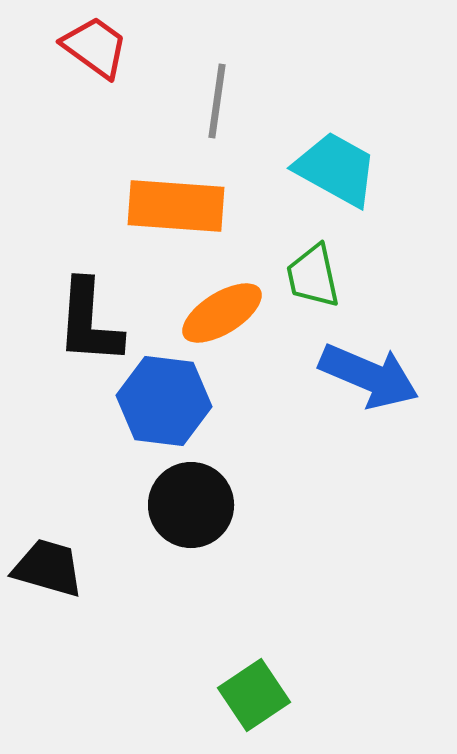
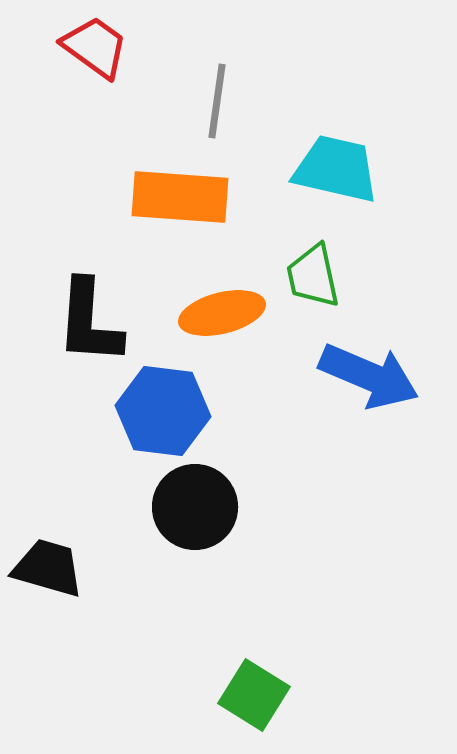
cyan trapezoid: rotated 16 degrees counterclockwise
orange rectangle: moved 4 px right, 9 px up
orange ellipse: rotated 18 degrees clockwise
blue hexagon: moved 1 px left, 10 px down
black circle: moved 4 px right, 2 px down
green square: rotated 24 degrees counterclockwise
